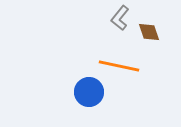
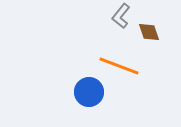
gray L-shape: moved 1 px right, 2 px up
orange line: rotated 9 degrees clockwise
